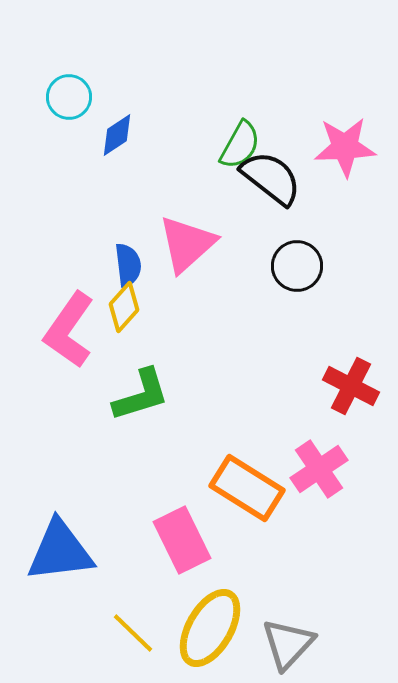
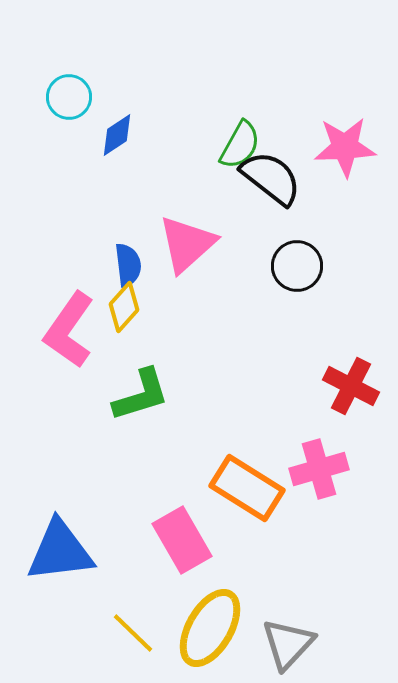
pink cross: rotated 18 degrees clockwise
pink rectangle: rotated 4 degrees counterclockwise
